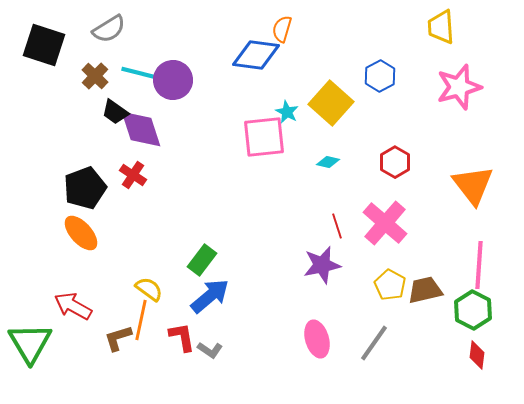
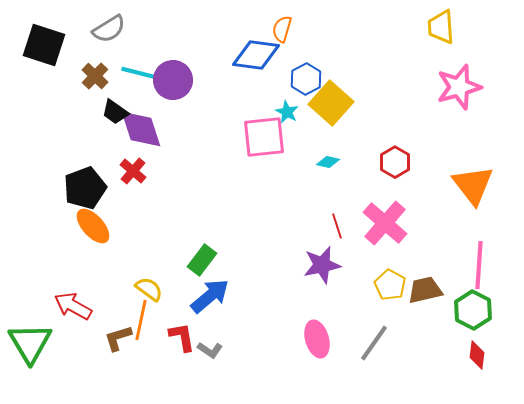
blue hexagon: moved 74 px left, 3 px down
red cross: moved 4 px up; rotated 8 degrees clockwise
orange ellipse: moved 12 px right, 7 px up
